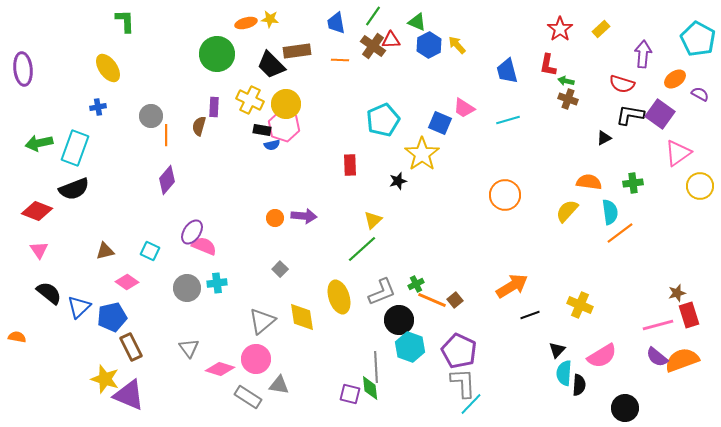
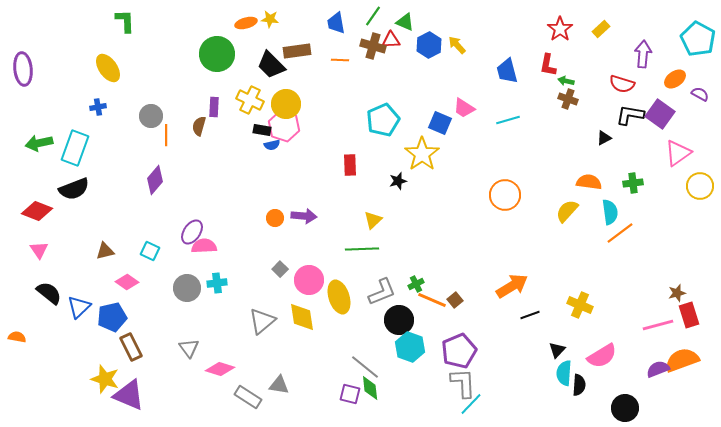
green triangle at (417, 22): moved 12 px left
brown cross at (373, 46): rotated 20 degrees counterclockwise
purple diamond at (167, 180): moved 12 px left
pink semicircle at (204, 246): rotated 25 degrees counterclockwise
green line at (362, 249): rotated 40 degrees clockwise
purple pentagon at (459, 351): rotated 24 degrees clockwise
purple semicircle at (657, 357): moved 1 px right, 12 px down; rotated 120 degrees clockwise
pink circle at (256, 359): moved 53 px right, 79 px up
gray line at (376, 367): moved 11 px left; rotated 48 degrees counterclockwise
